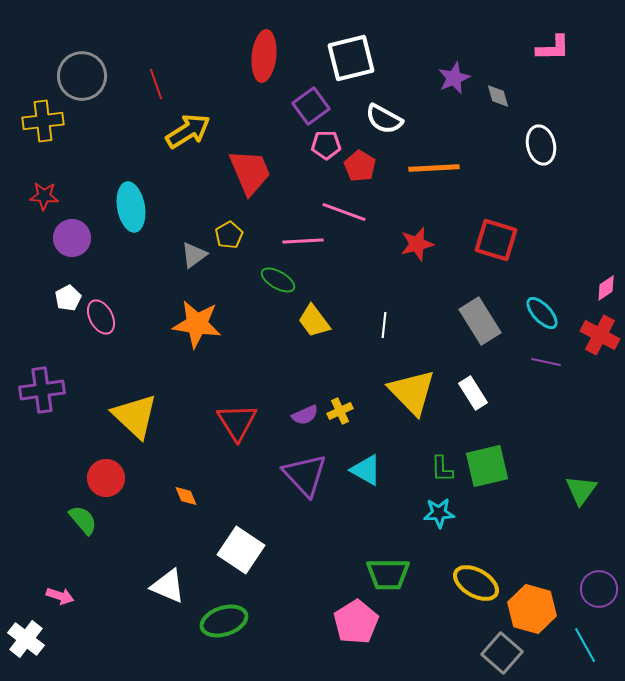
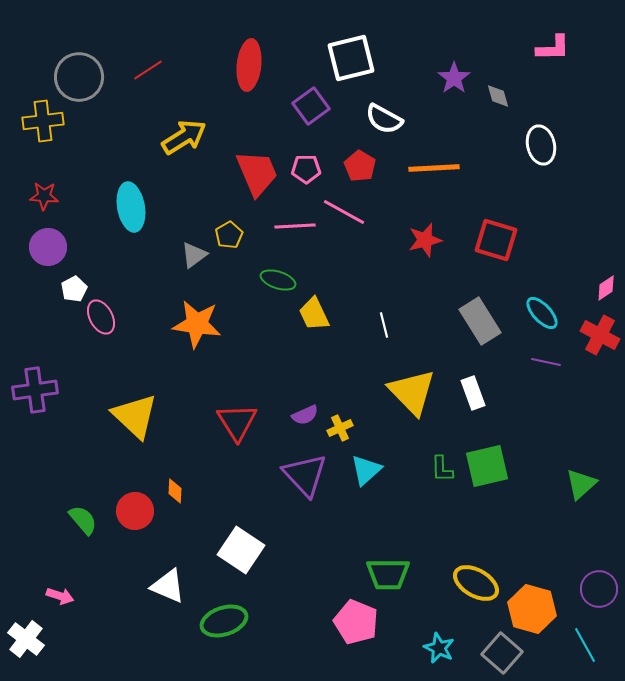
red ellipse at (264, 56): moved 15 px left, 9 px down
gray circle at (82, 76): moved 3 px left, 1 px down
purple star at (454, 78): rotated 12 degrees counterclockwise
red line at (156, 84): moved 8 px left, 14 px up; rotated 76 degrees clockwise
yellow arrow at (188, 131): moved 4 px left, 6 px down
pink pentagon at (326, 145): moved 20 px left, 24 px down
red trapezoid at (250, 172): moved 7 px right, 1 px down
pink line at (344, 212): rotated 9 degrees clockwise
purple circle at (72, 238): moved 24 px left, 9 px down
pink line at (303, 241): moved 8 px left, 15 px up
red star at (417, 244): moved 8 px right, 4 px up
green ellipse at (278, 280): rotated 12 degrees counterclockwise
white pentagon at (68, 298): moved 6 px right, 9 px up
yellow trapezoid at (314, 321): moved 7 px up; rotated 12 degrees clockwise
white line at (384, 325): rotated 20 degrees counterclockwise
purple cross at (42, 390): moved 7 px left
white rectangle at (473, 393): rotated 12 degrees clockwise
yellow cross at (340, 411): moved 17 px down
cyan triangle at (366, 470): rotated 48 degrees clockwise
red circle at (106, 478): moved 29 px right, 33 px down
green triangle at (581, 490): moved 6 px up; rotated 12 degrees clockwise
orange diamond at (186, 496): moved 11 px left, 5 px up; rotated 25 degrees clockwise
cyan star at (439, 513): moved 135 px down; rotated 28 degrees clockwise
pink pentagon at (356, 622): rotated 18 degrees counterclockwise
